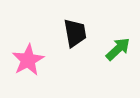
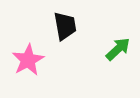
black trapezoid: moved 10 px left, 7 px up
